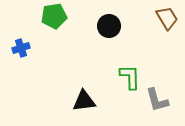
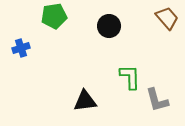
brown trapezoid: rotated 10 degrees counterclockwise
black triangle: moved 1 px right
